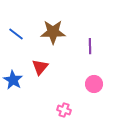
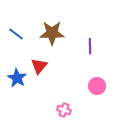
brown star: moved 1 px left, 1 px down
red triangle: moved 1 px left, 1 px up
blue star: moved 4 px right, 2 px up
pink circle: moved 3 px right, 2 px down
